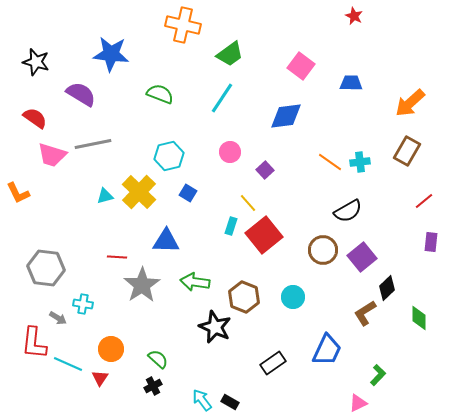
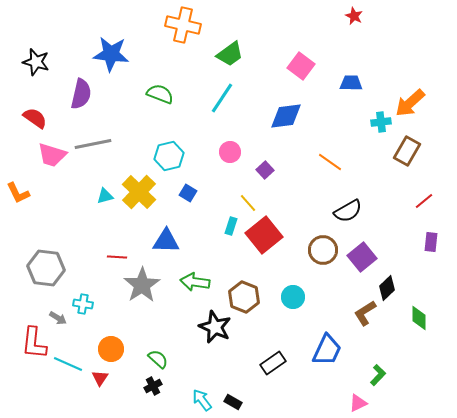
purple semicircle at (81, 94): rotated 72 degrees clockwise
cyan cross at (360, 162): moved 21 px right, 40 px up
black rectangle at (230, 402): moved 3 px right
